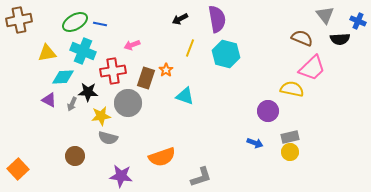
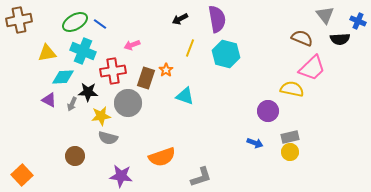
blue line: rotated 24 degrees clockwise
orange square: moved 4 px right, 6 px down
